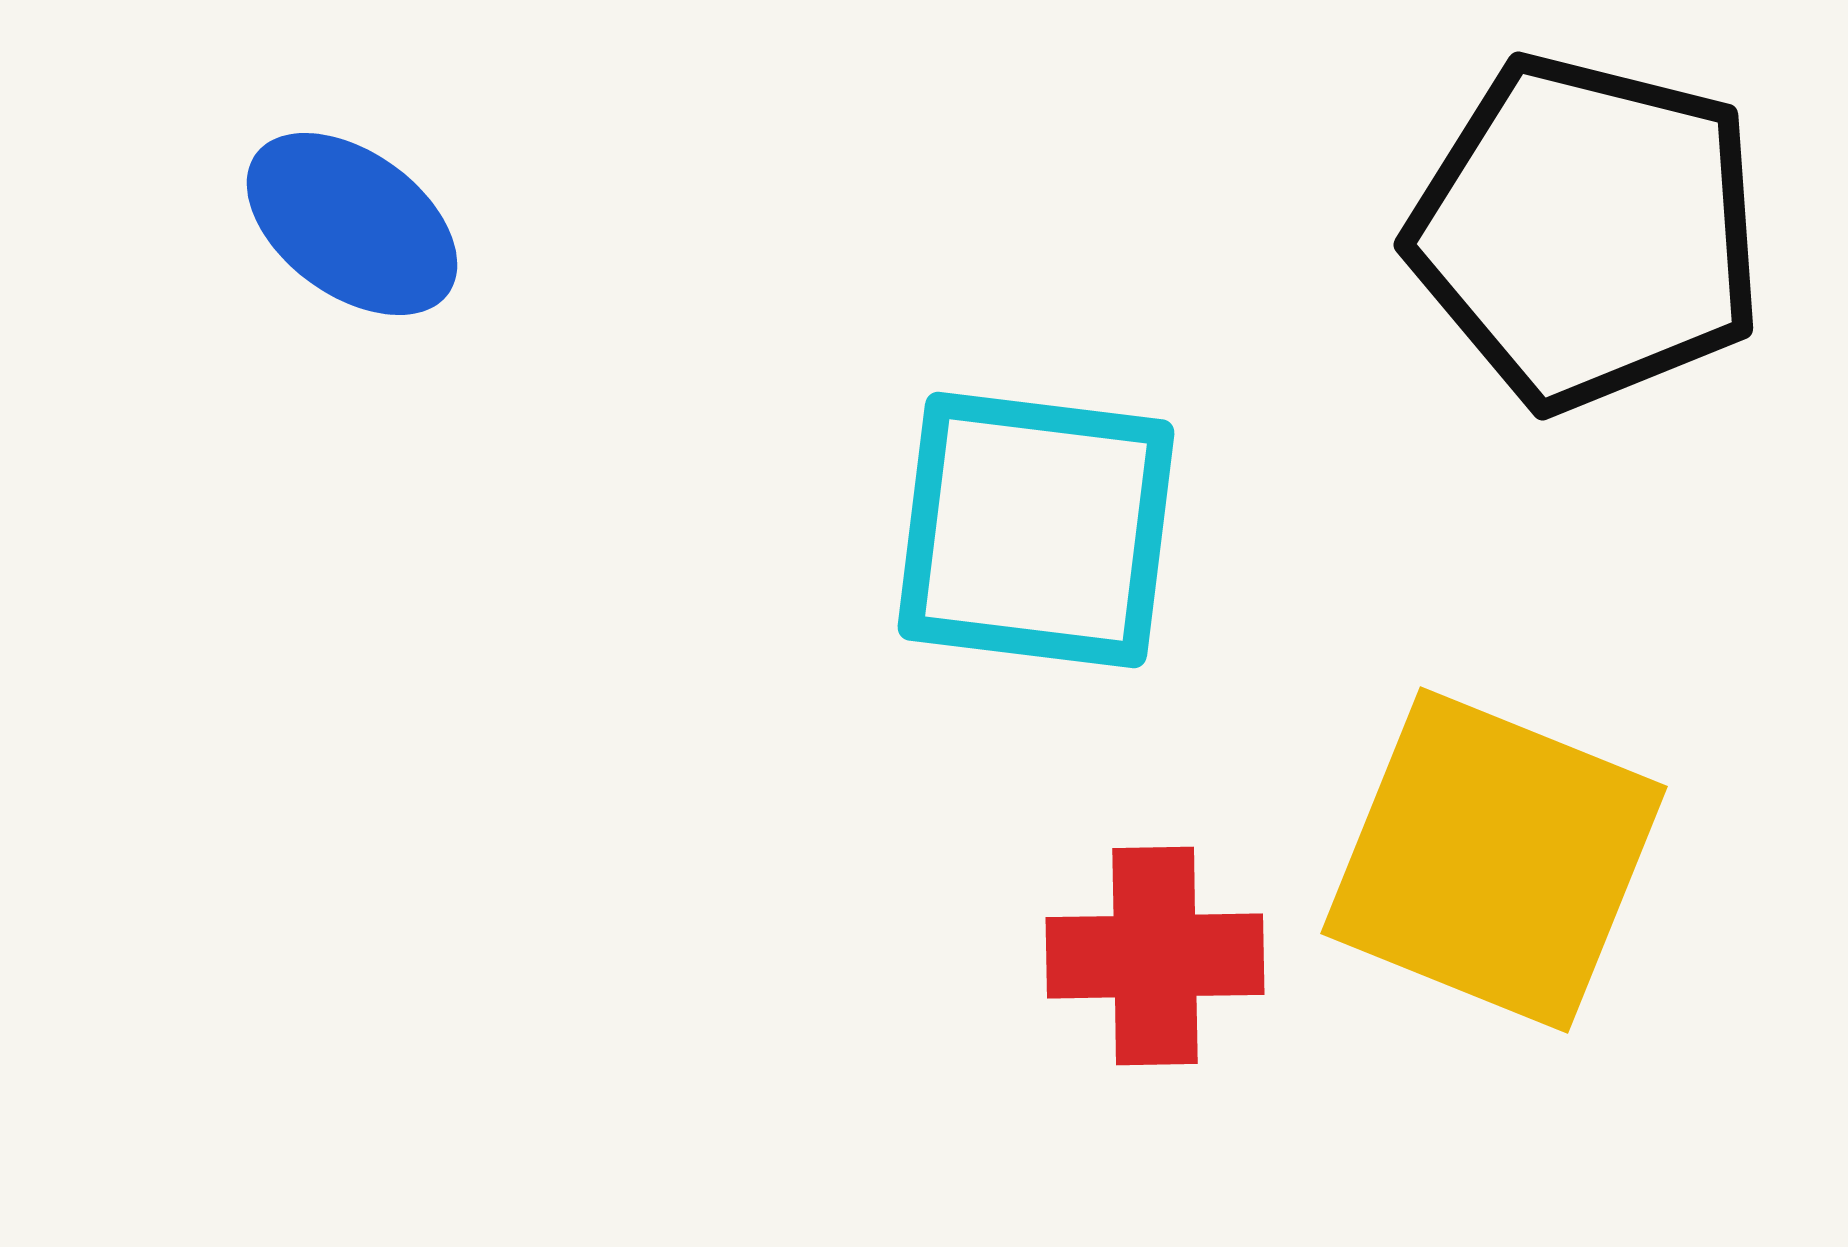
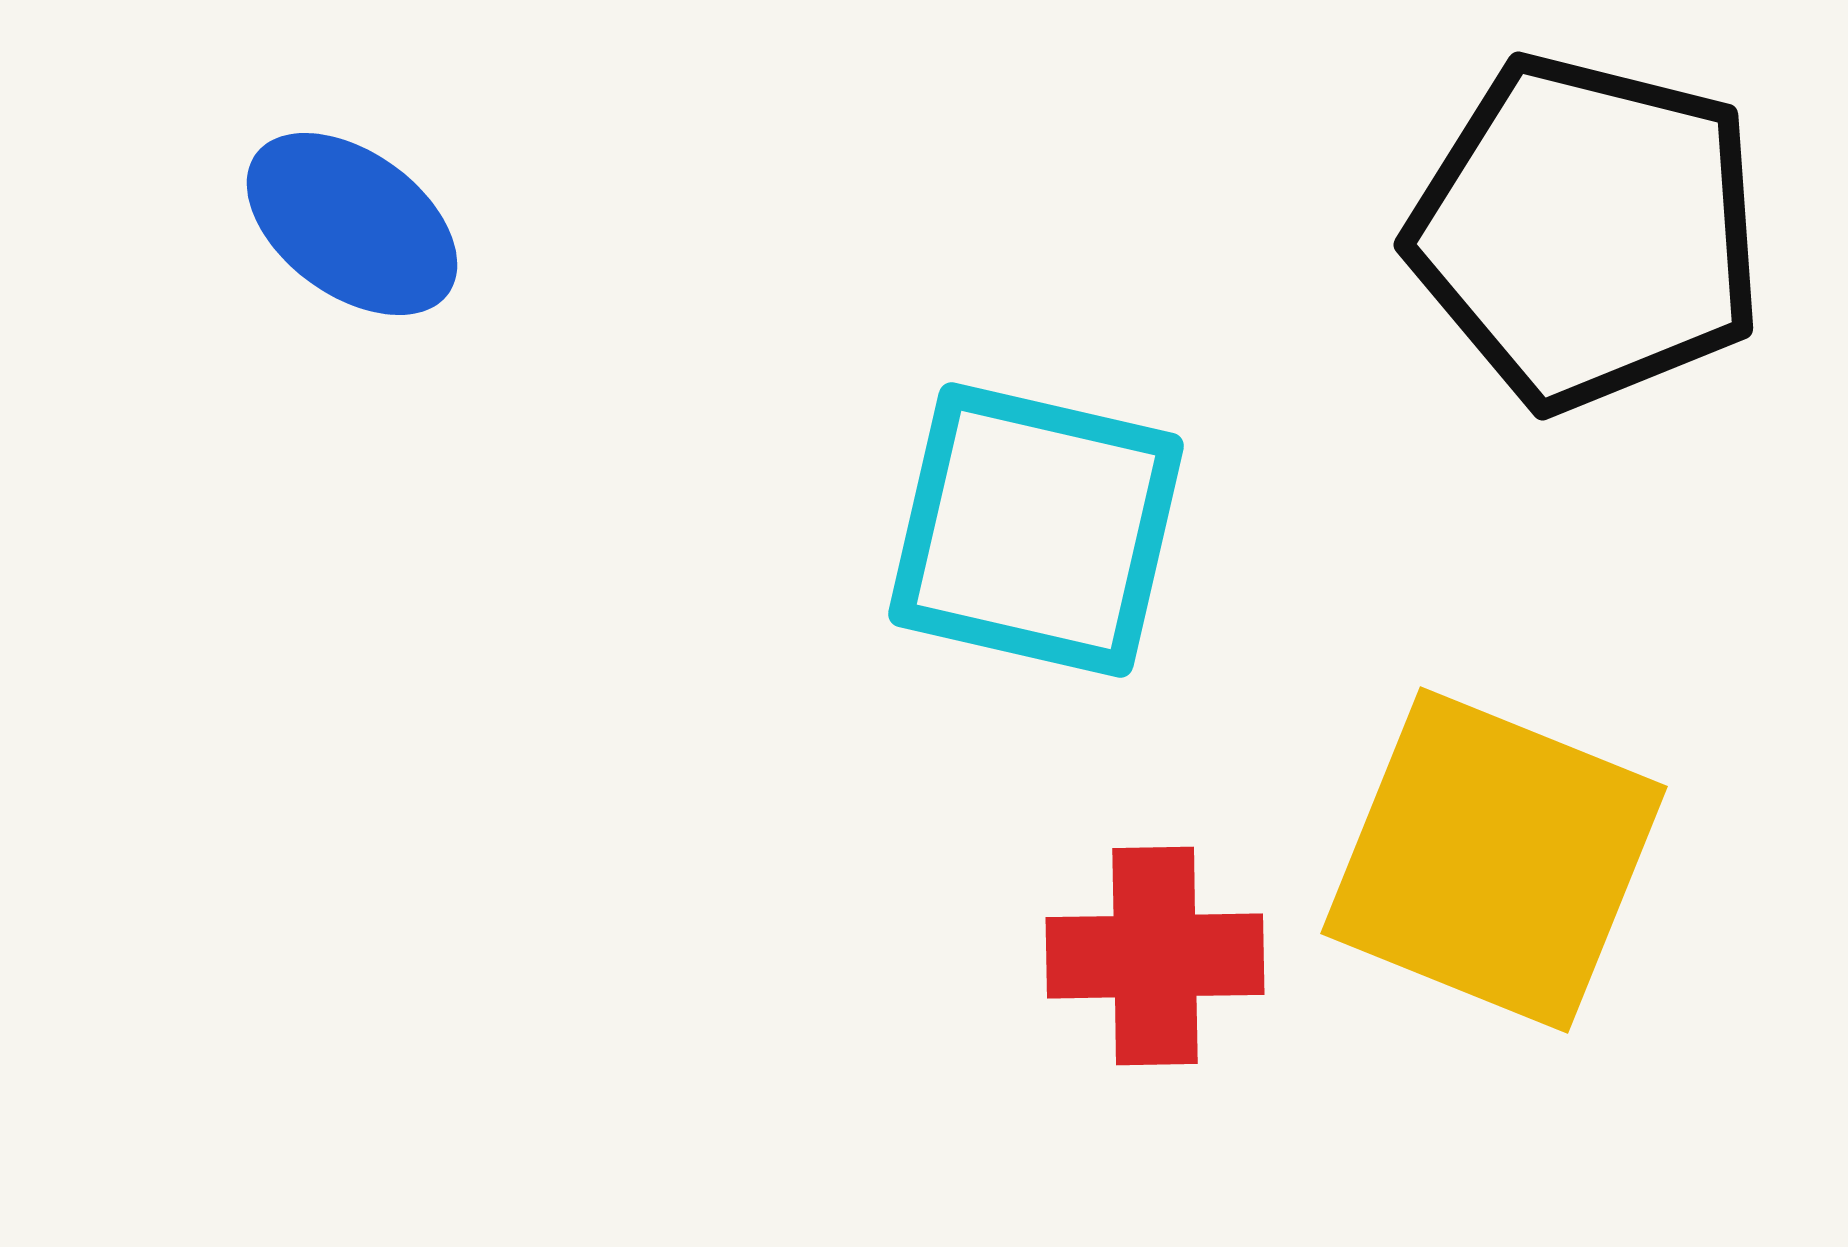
cyan square: rotated 6 degrees clockwise
